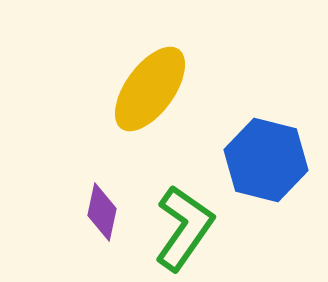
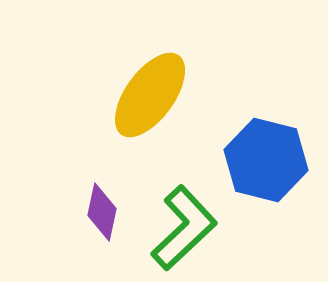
yellow ellipse: moved 6 px down
green L-shape: rotated 12 degrees clockwise
